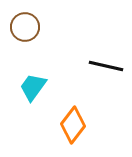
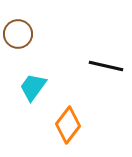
brown circle: moved 7 px left, 7 px down
orange diamond: moved 5 px left
